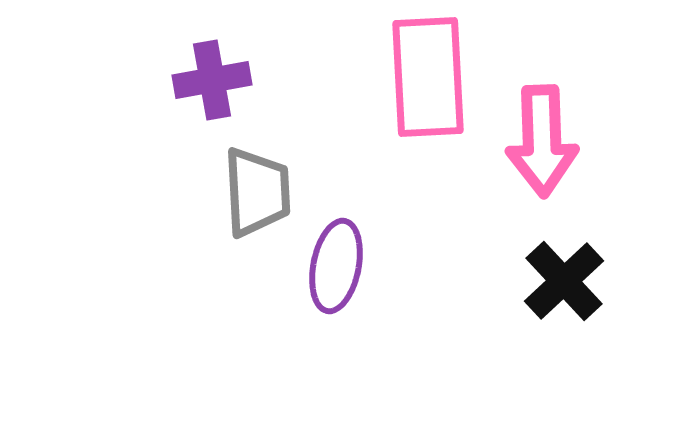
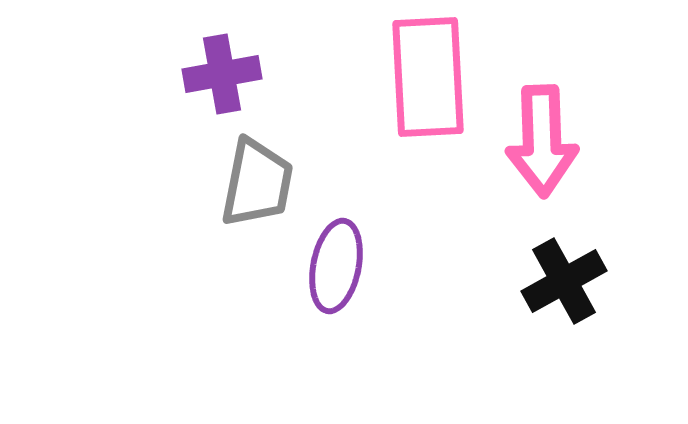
purple cross: moved 10 px right, 6 px up
gray trapezoid: moved 9 px up; rotated 14 degrees clockwise
black cross: rotated 14 degrees clockwise
